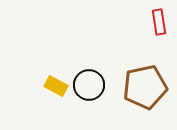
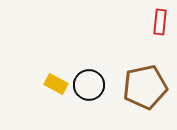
red rectangle: moved 1 px right; rotated 15 degrees clockwise
yellow rectangle: moved 2 px up
